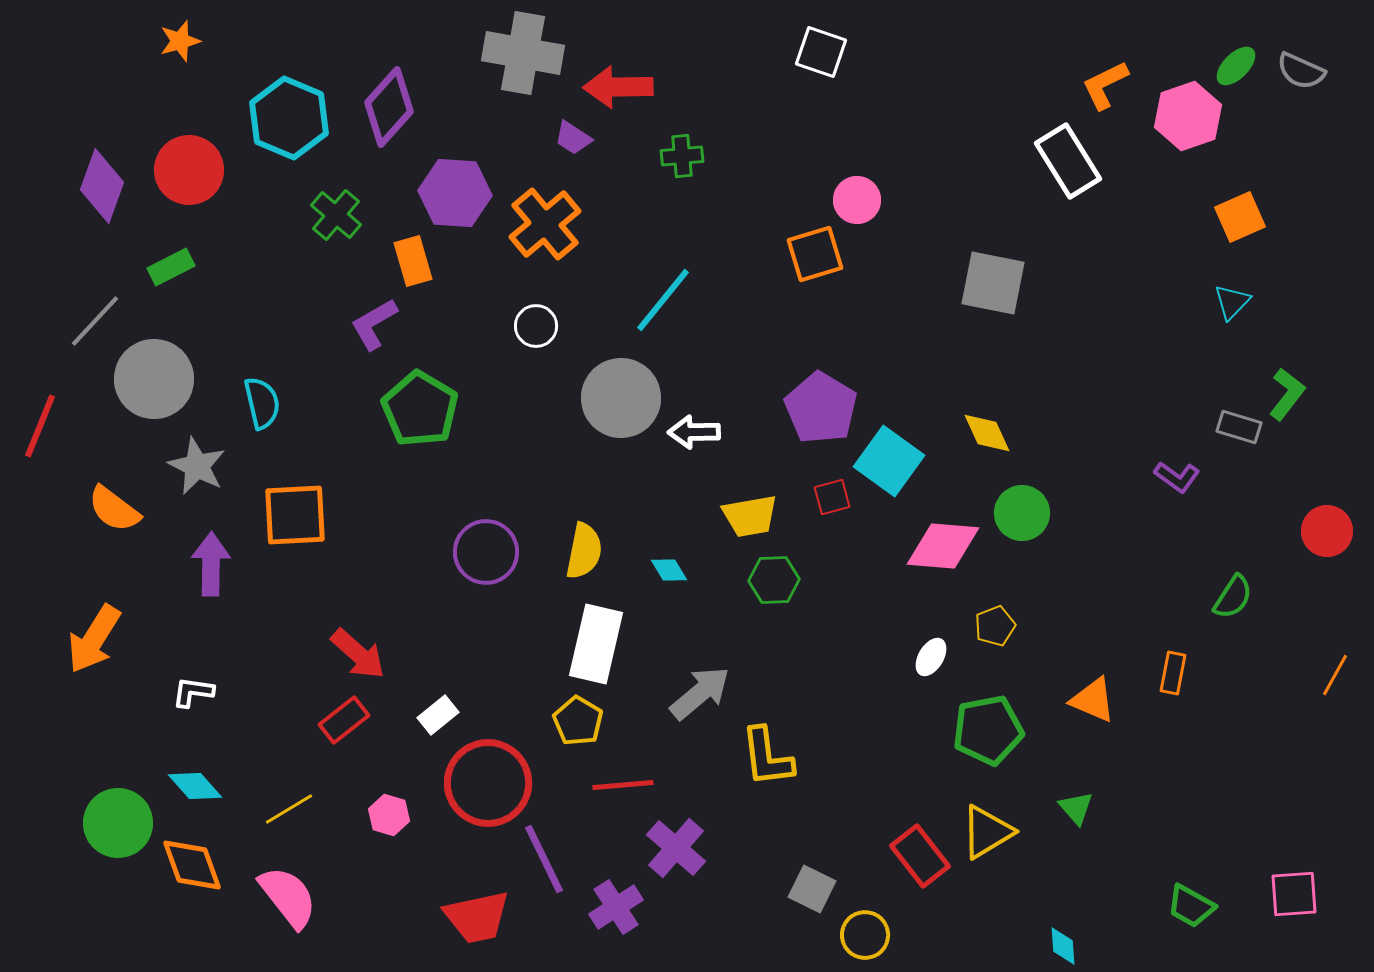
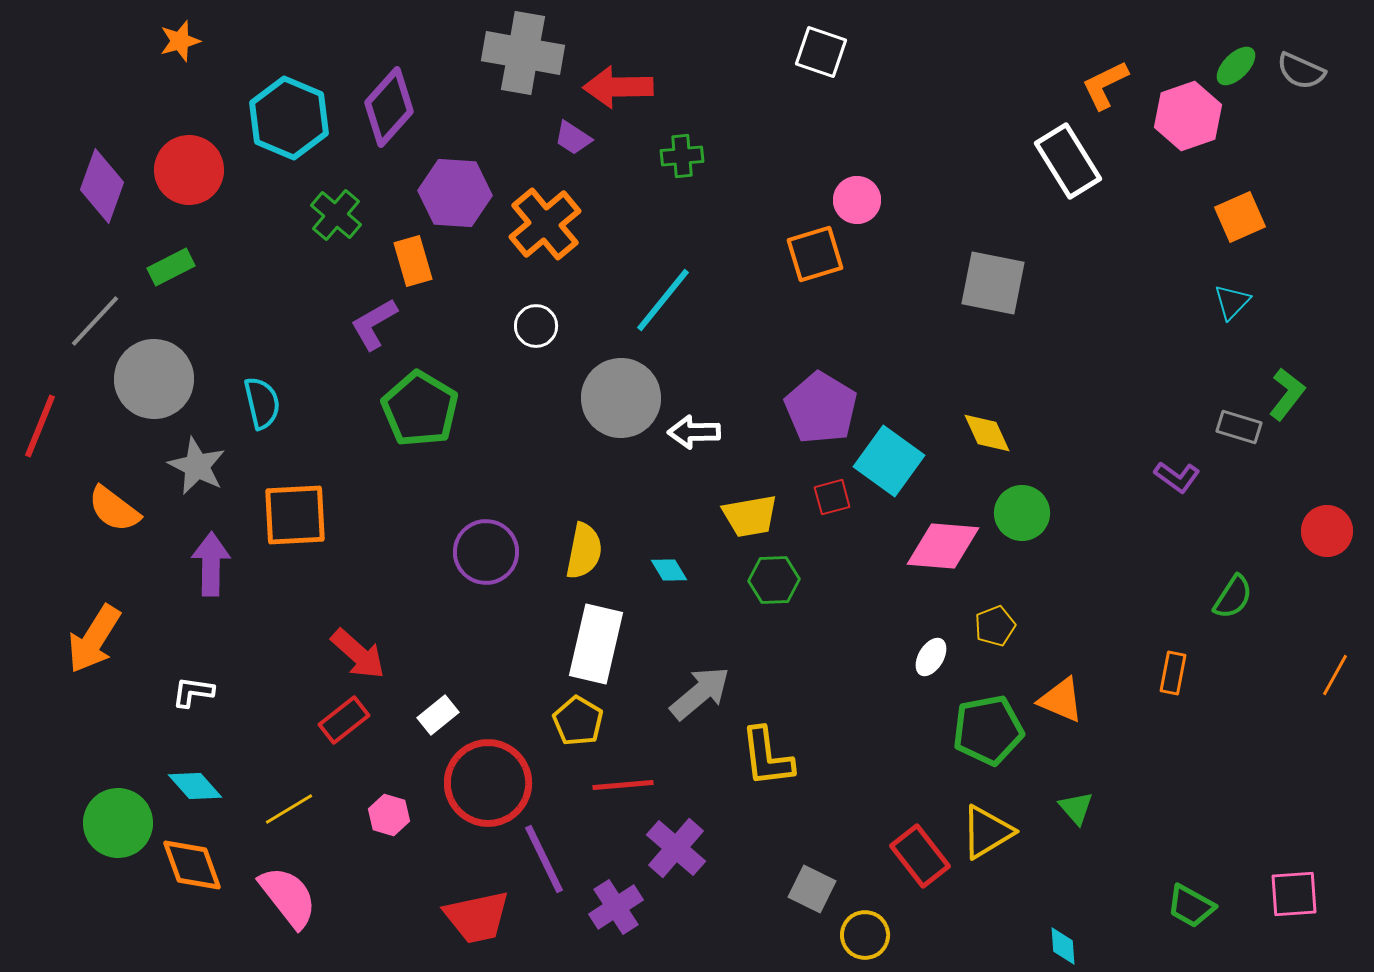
orange triangle at (1093, 700): moved 32 px left
